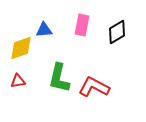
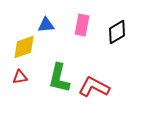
blue triangle: moved 2 px right, 5 px up
yellow diamond: moved 3 px right, 1 px up
red triangle: moved 2 px right, 4 px up
